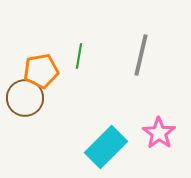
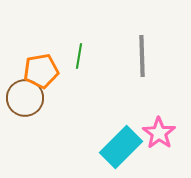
gray line: moved 1 px right, 1 px down; rotated 15 degrees counterclockwise
cyan rectangle: moved 15 px right
